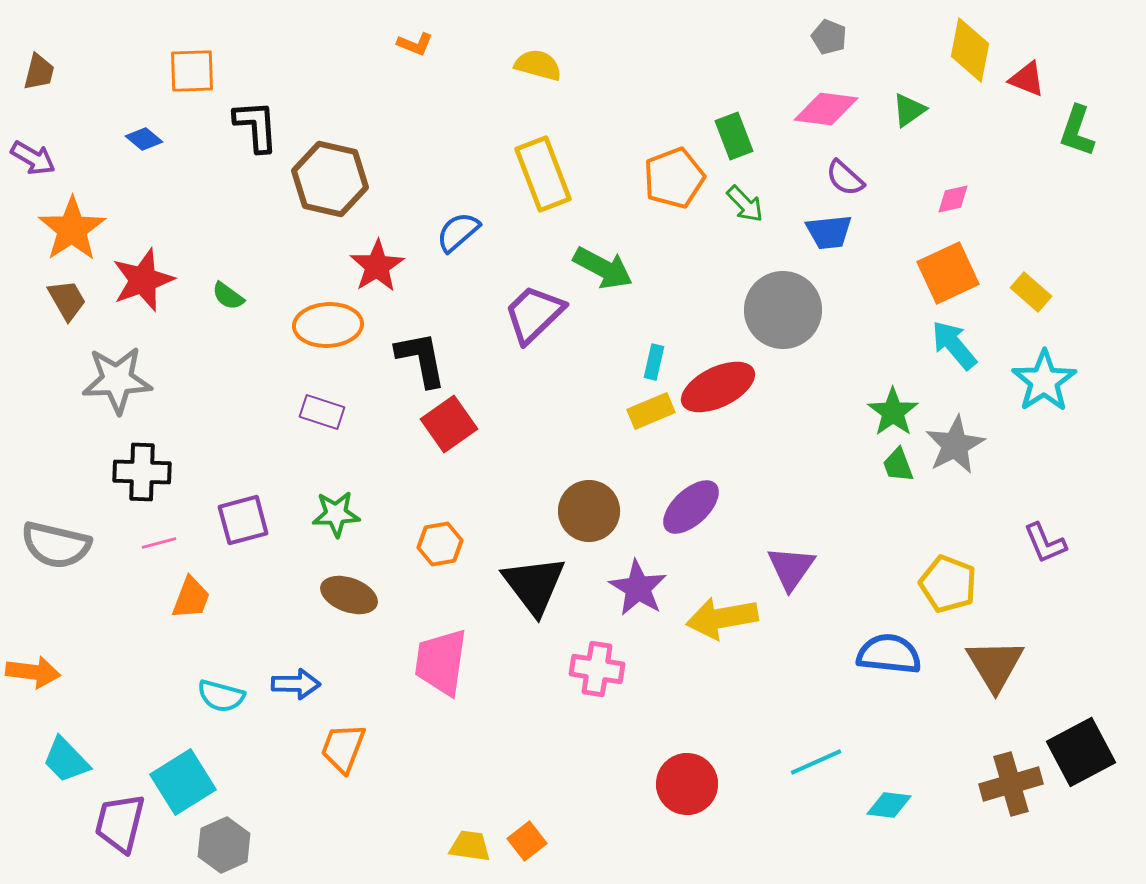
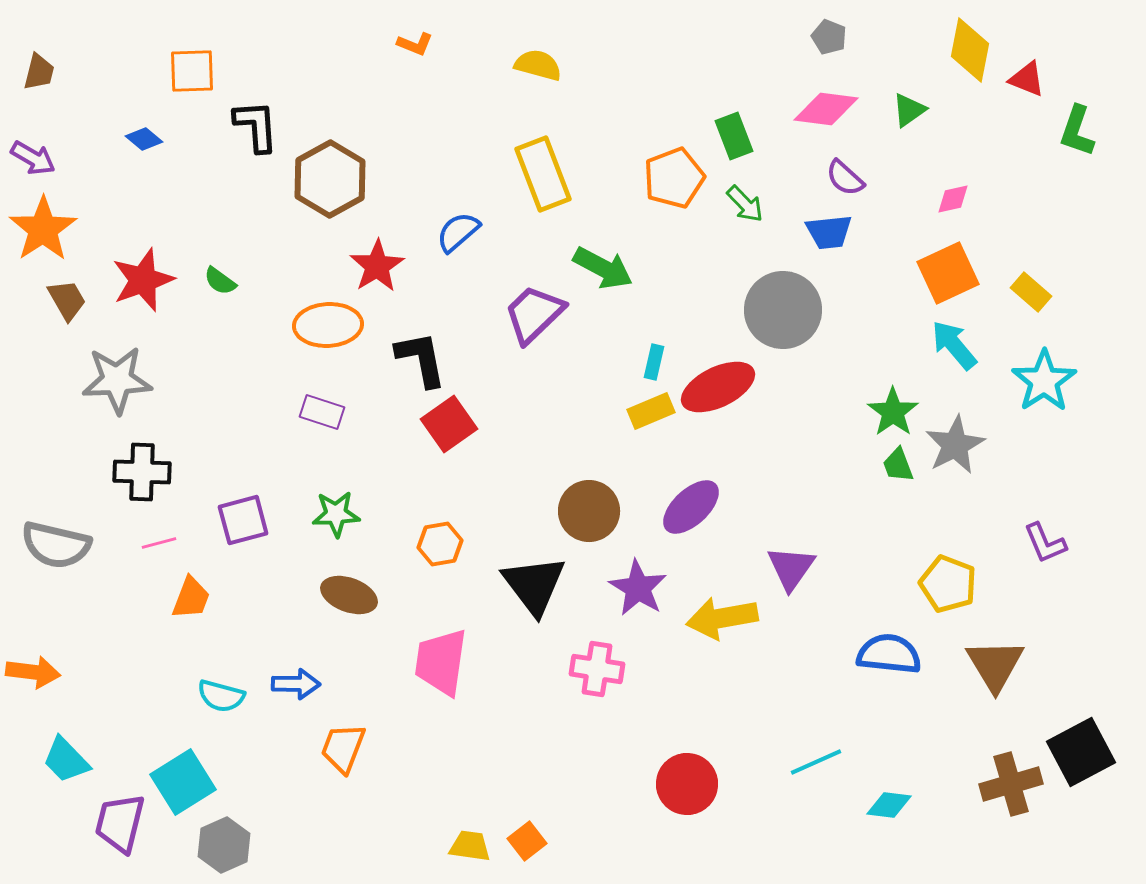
brown hexagon at (330, 179): rotated 18 degrees clockwise
orange star at (72, 229): moved 29 px left
green semicircle at (228, 296): moved 8 px left, 15 px up
